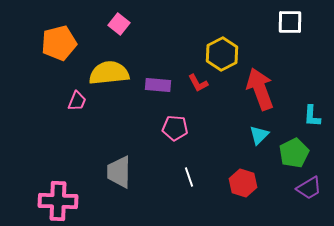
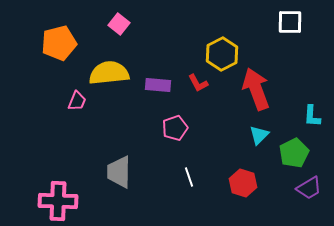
red arrow: moved 4 px left
pink pentagon: rotated 25 degrees counterclockwise
